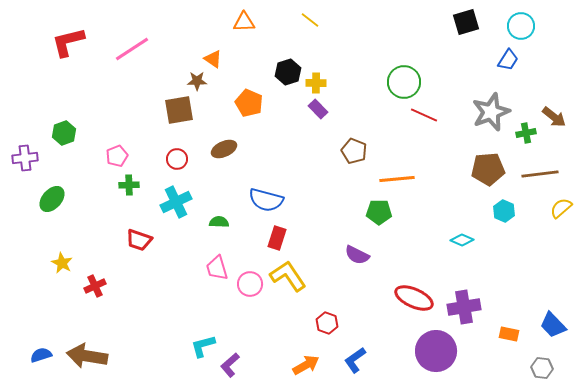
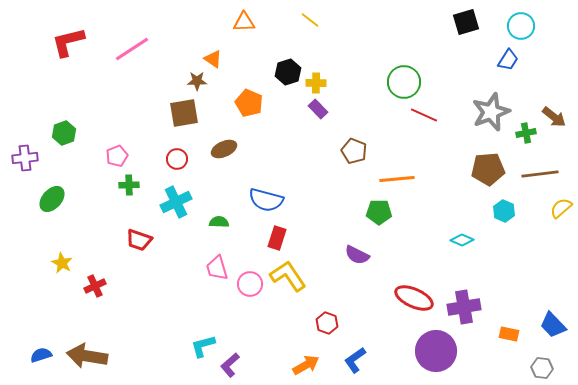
brown square at (179, 110): moved 5 px right, 3 px down
